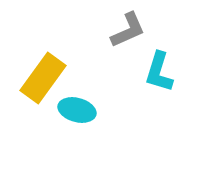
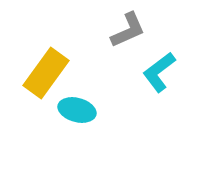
cyan L-shape: rotated 36 degrees clockwise
yellow rectangle: moved 3 px right, 5 px up
